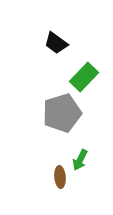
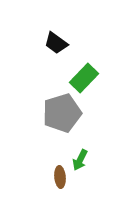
green rectangle: moved 1 px down
